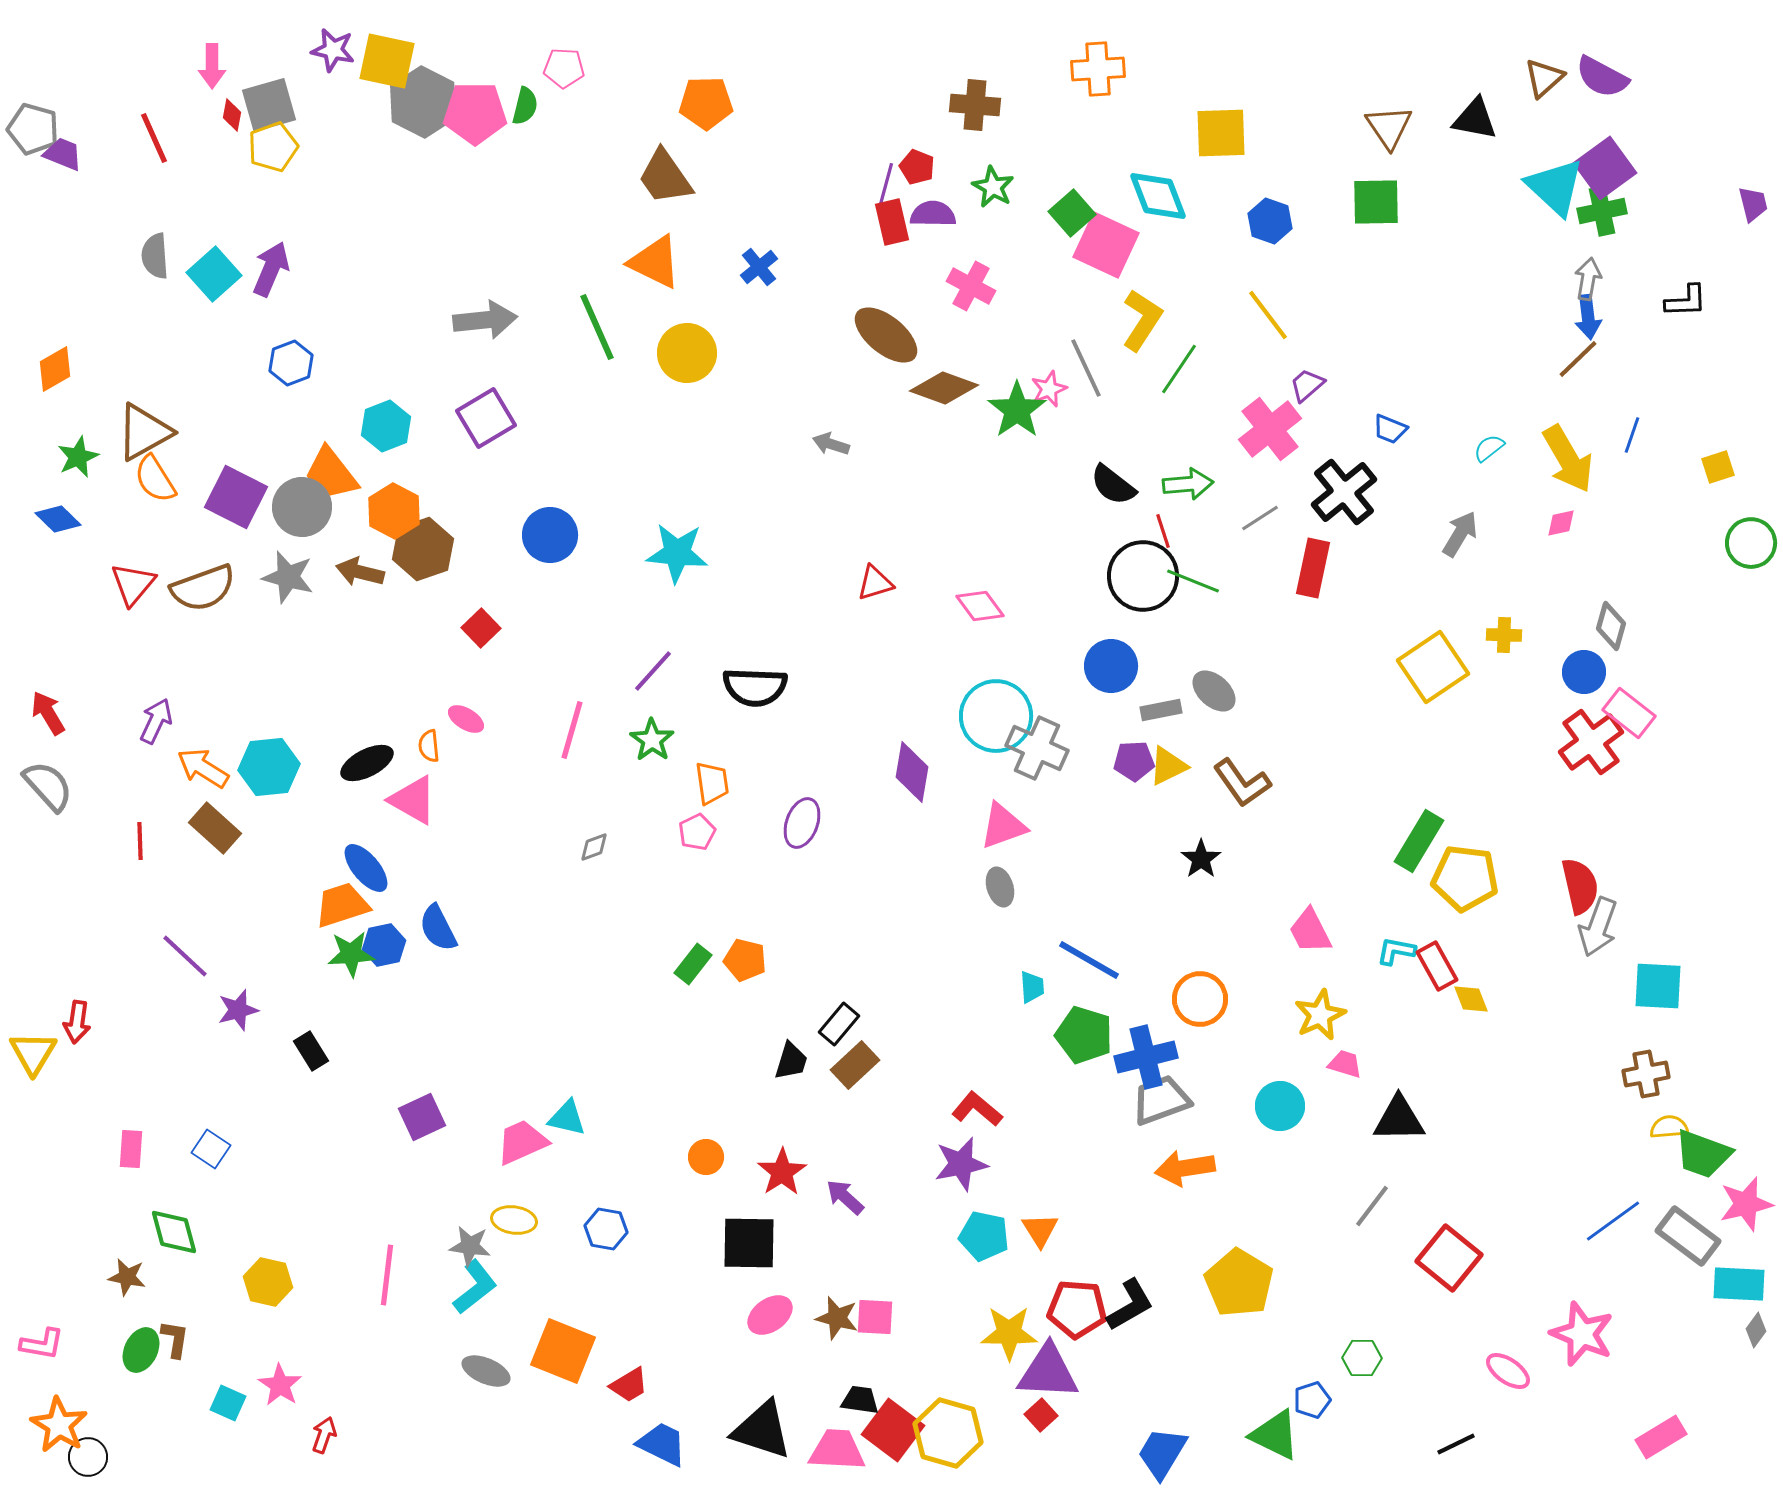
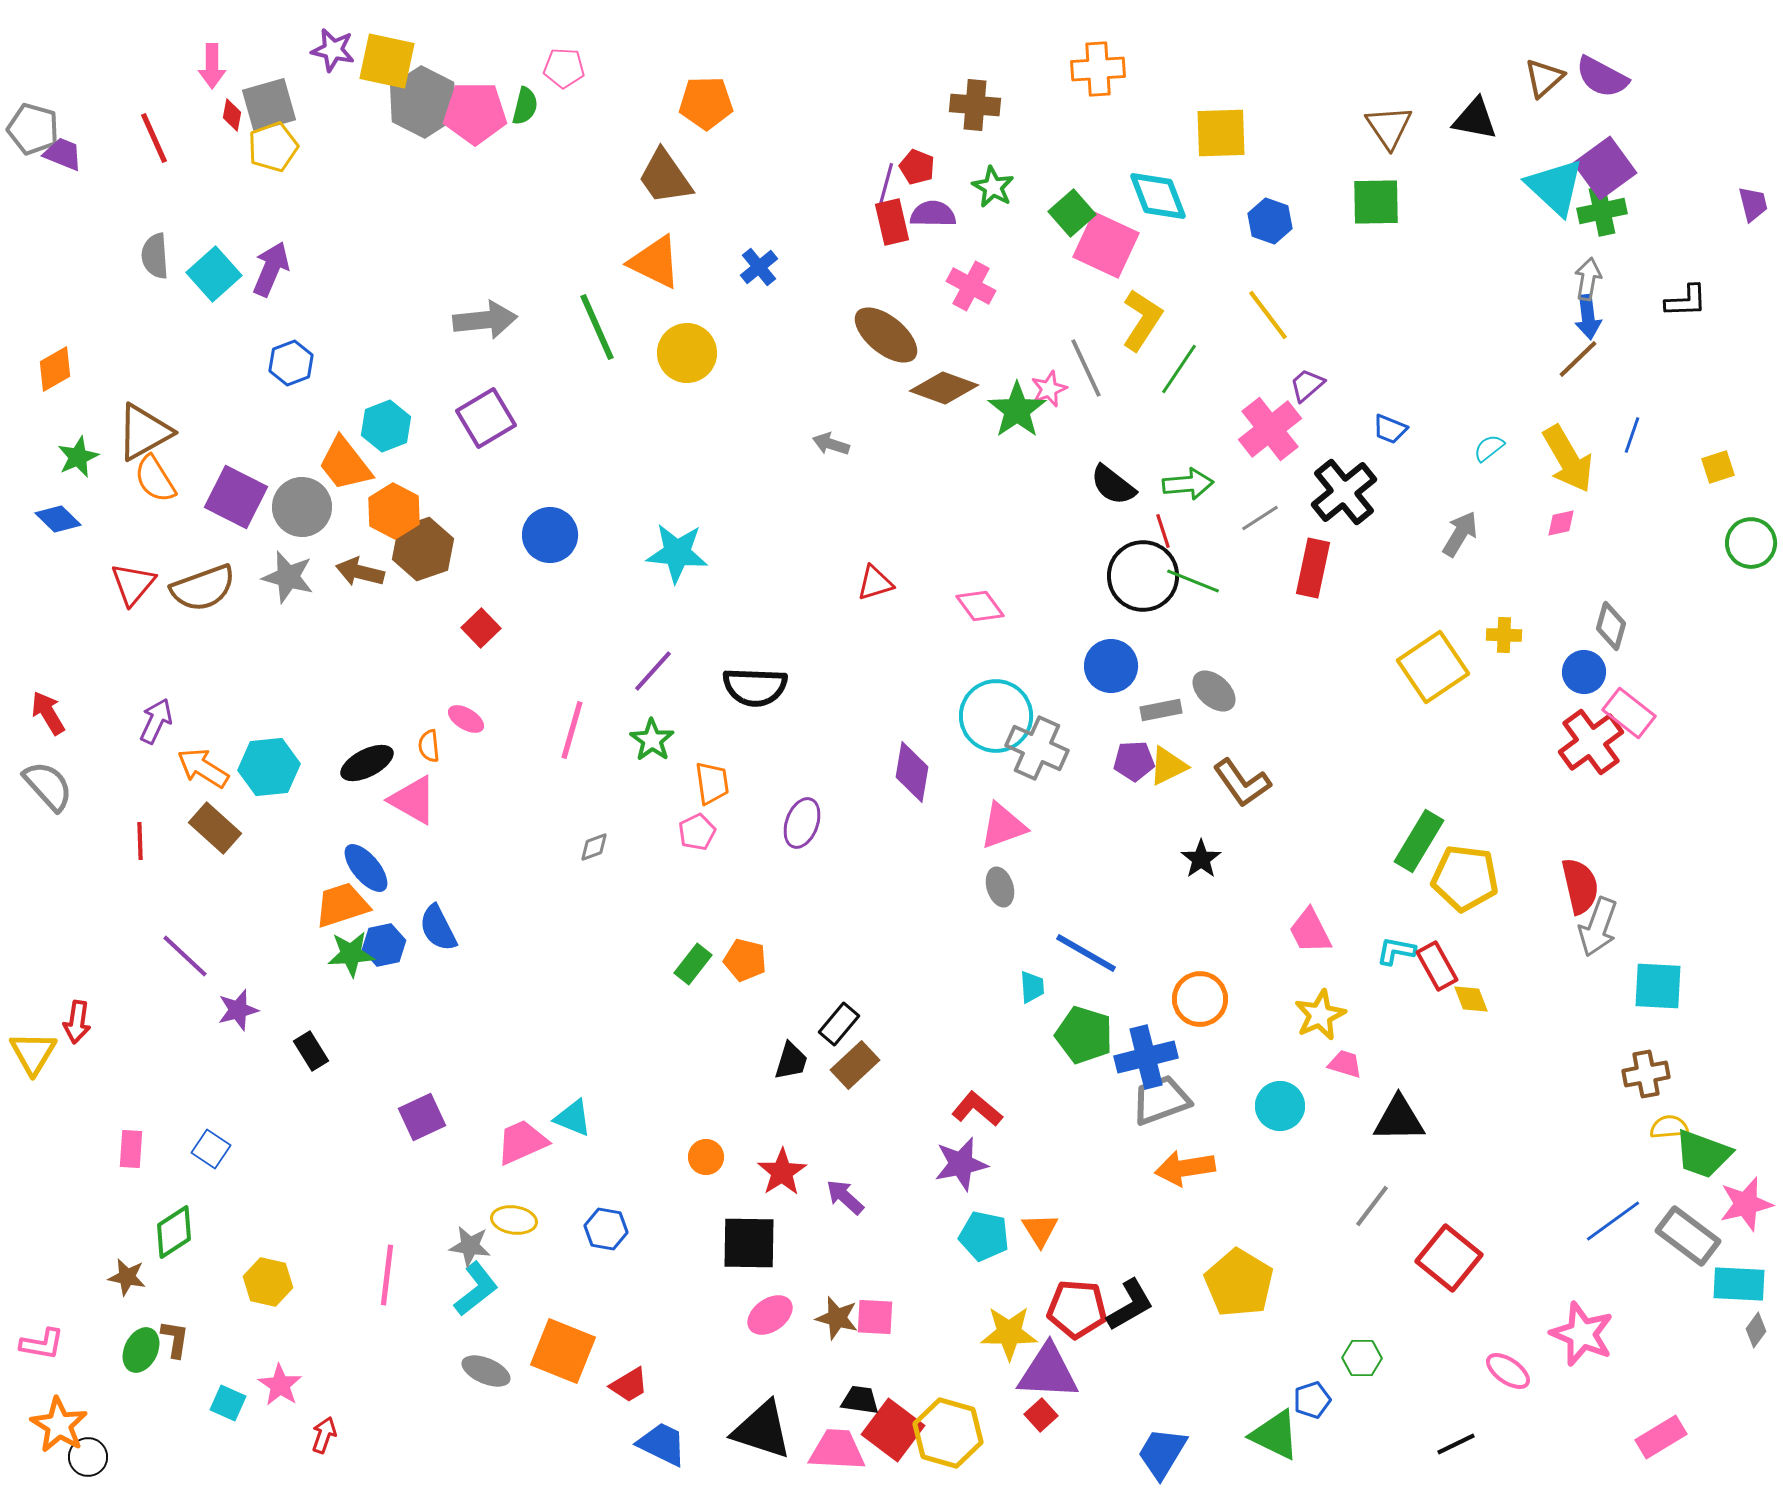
orange trapezoid at (331, 474): moved 14 px right, 10 px up
blue line at (1089, 960): moved 3 px left, 7 px up
cyan triangle at (567, 1118): moved 6 px right; rotated 9 degrees clockwise
green diamond at (174, 1232): rotated 72 degrees clockwise
cyan L-shape at (475, 1287): moved 1 px right, 2 px down
